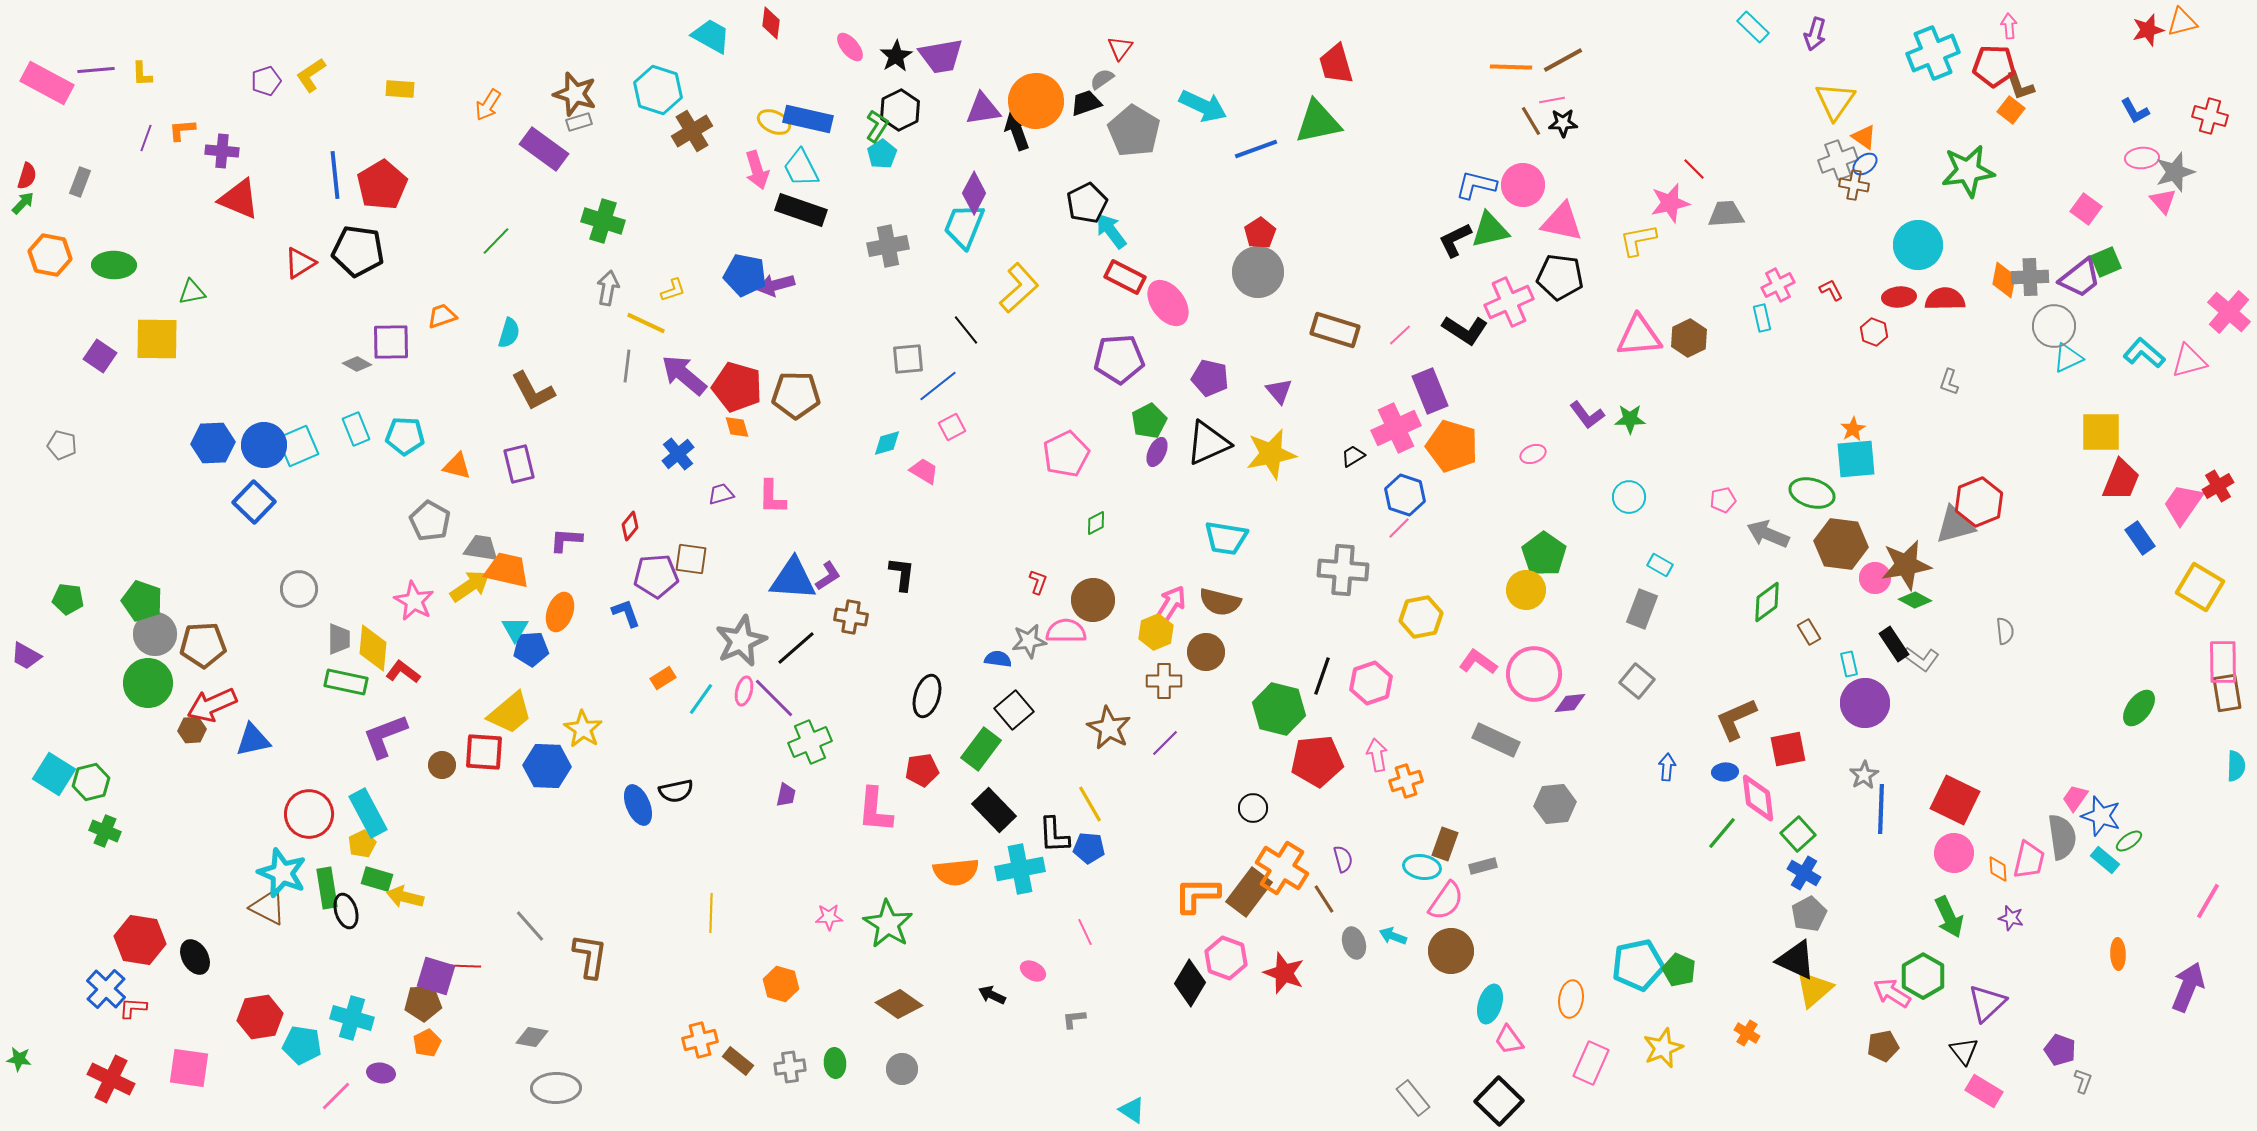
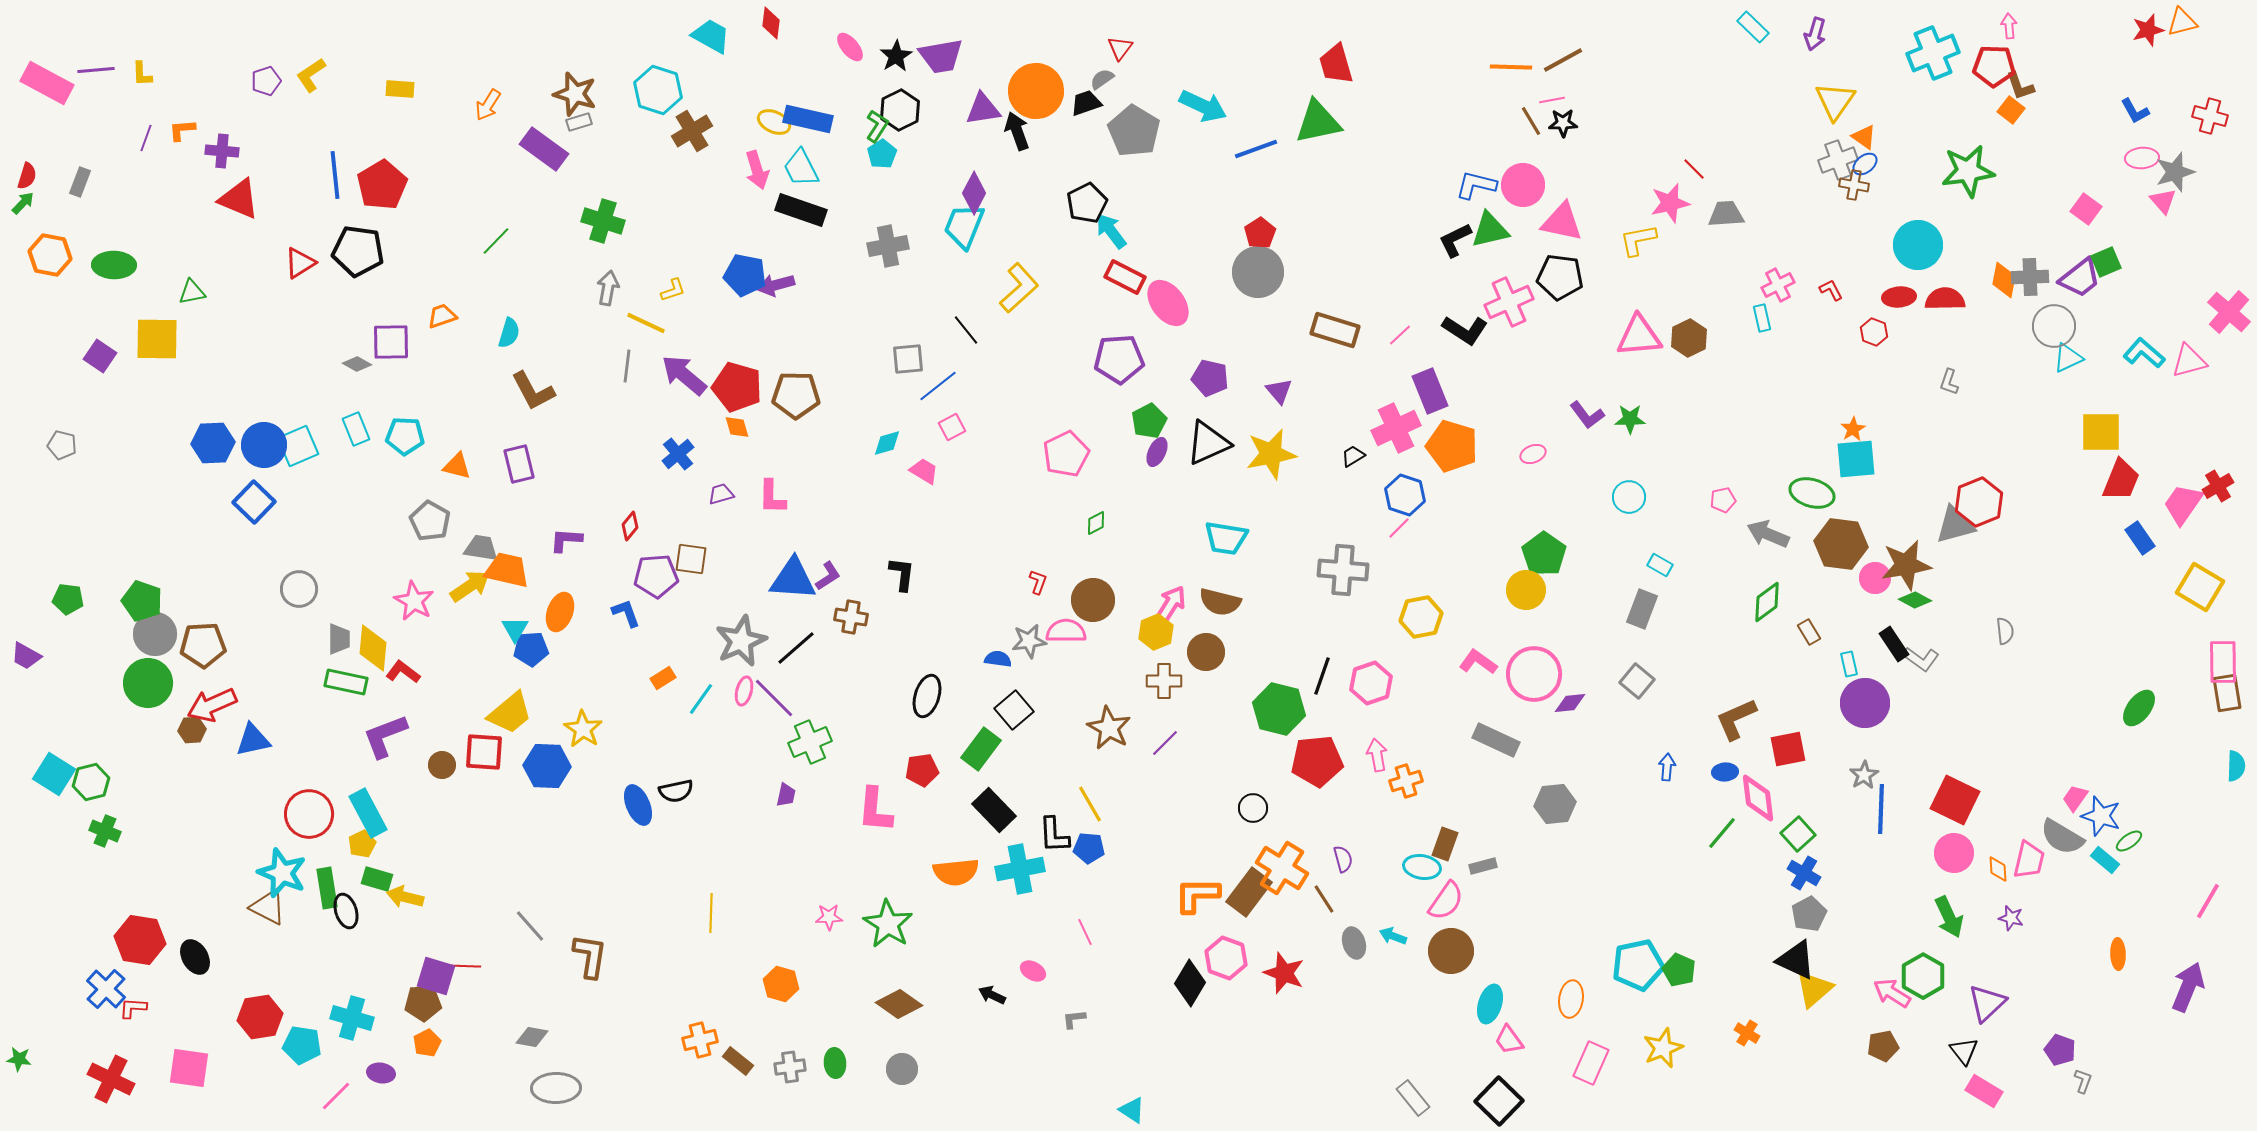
orange circle at (1036, 101): moved 10 px up
gray semicircle at (2062, 837): rotated 129 degrees clockwise
